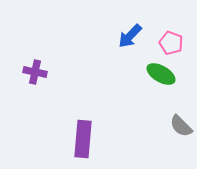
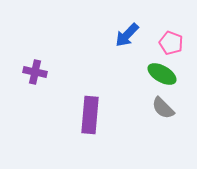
blue arrow: moved 3 px left, 1 px up
green ellipse: moved 1 px right
gray semicircle: moved 18 px left, 18 px up
purple rectangle: moved 7 px right, 24 px up
